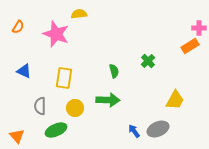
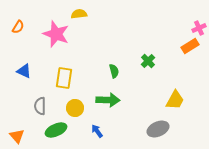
pink cross: rotated 24 degrees counterclockwise
blue arrow: moved 37 px left
